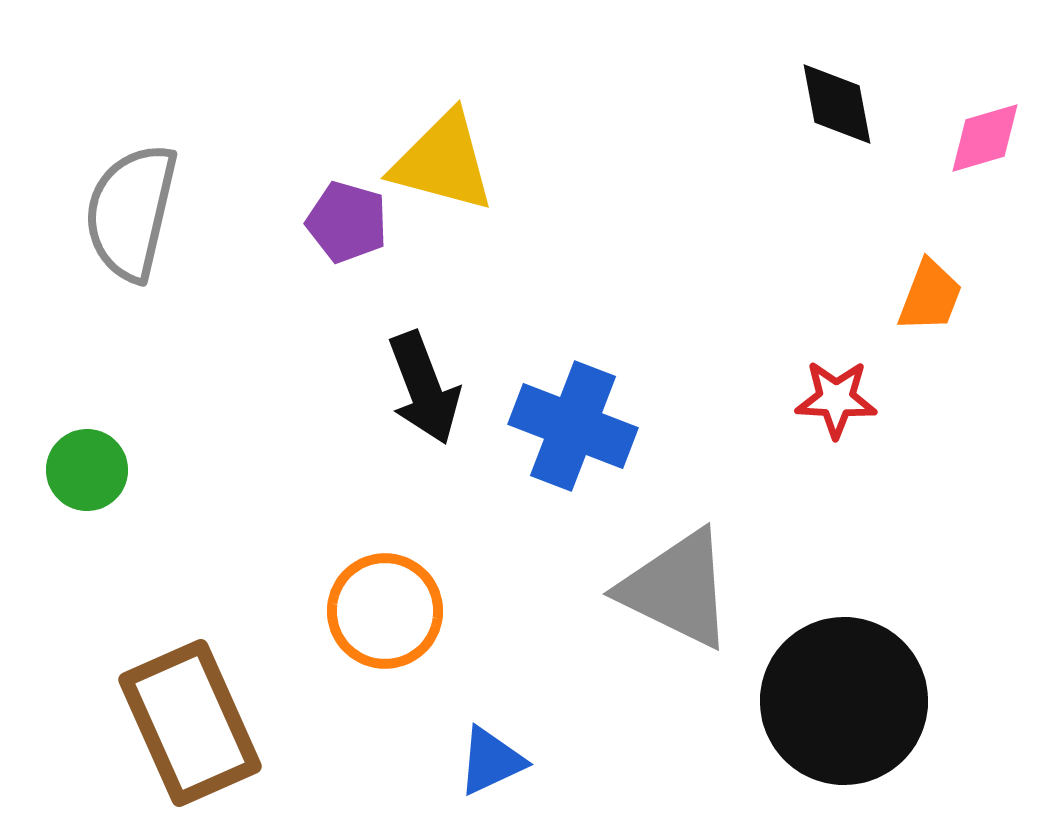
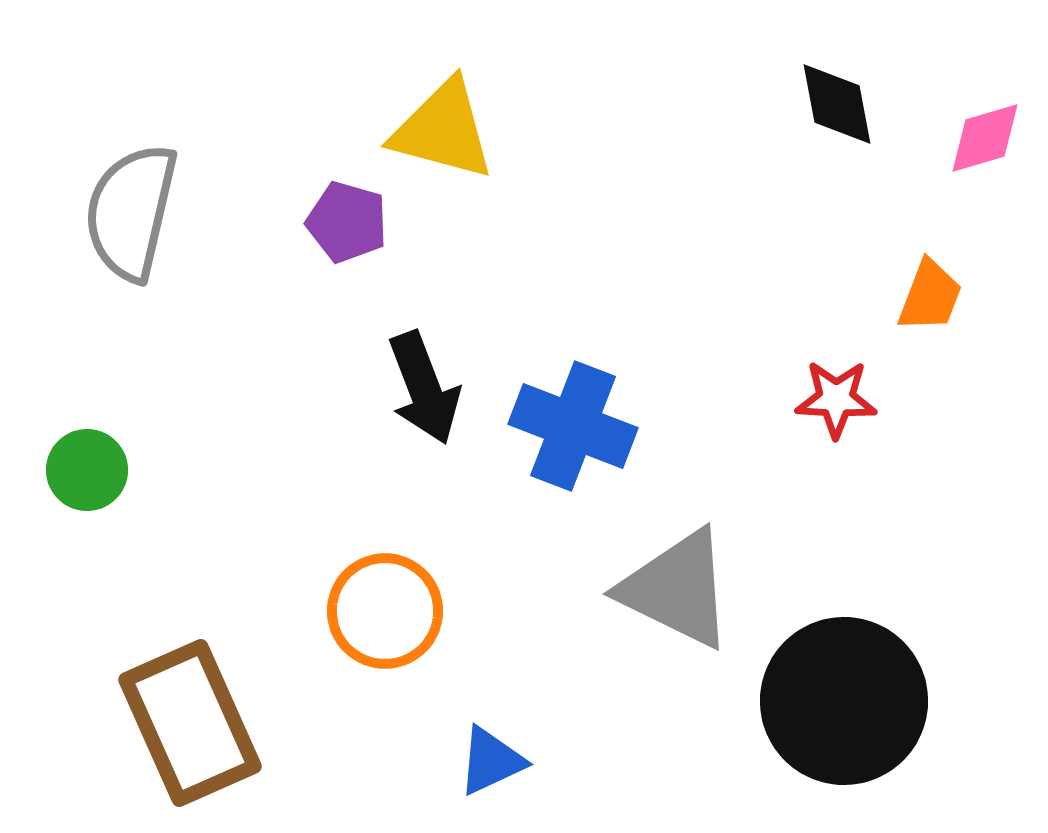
yellow triangle: moved 32 px up
